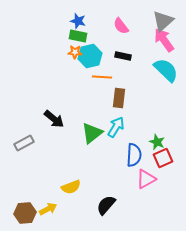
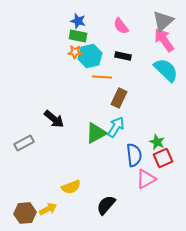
brown rectangle: rotated 18 degrees clockwise
green triangle: moved 4 px right; rotated 10 degrees clockwise
blue semicircle: rotated 10 degrees counterclockwise
